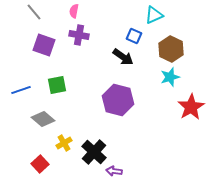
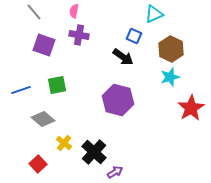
cyan triangle: moved 1 px up
red star: moved 1 px down
yellow cross: rotated 21 degrees counterclockwise
red square: moved 2 px left
purple arrow: moved 1 px right, 1 px down; rotated 140 degrees clockwise
